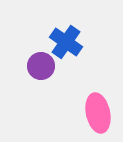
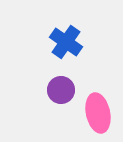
purple circle: moved 20 px right, 24 px down
